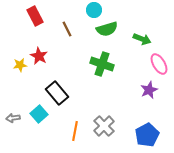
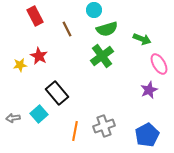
green cross: moved 8 px up; rotated 35 degrees clockwise
gray cross: rotated 25 degrees clockwise
